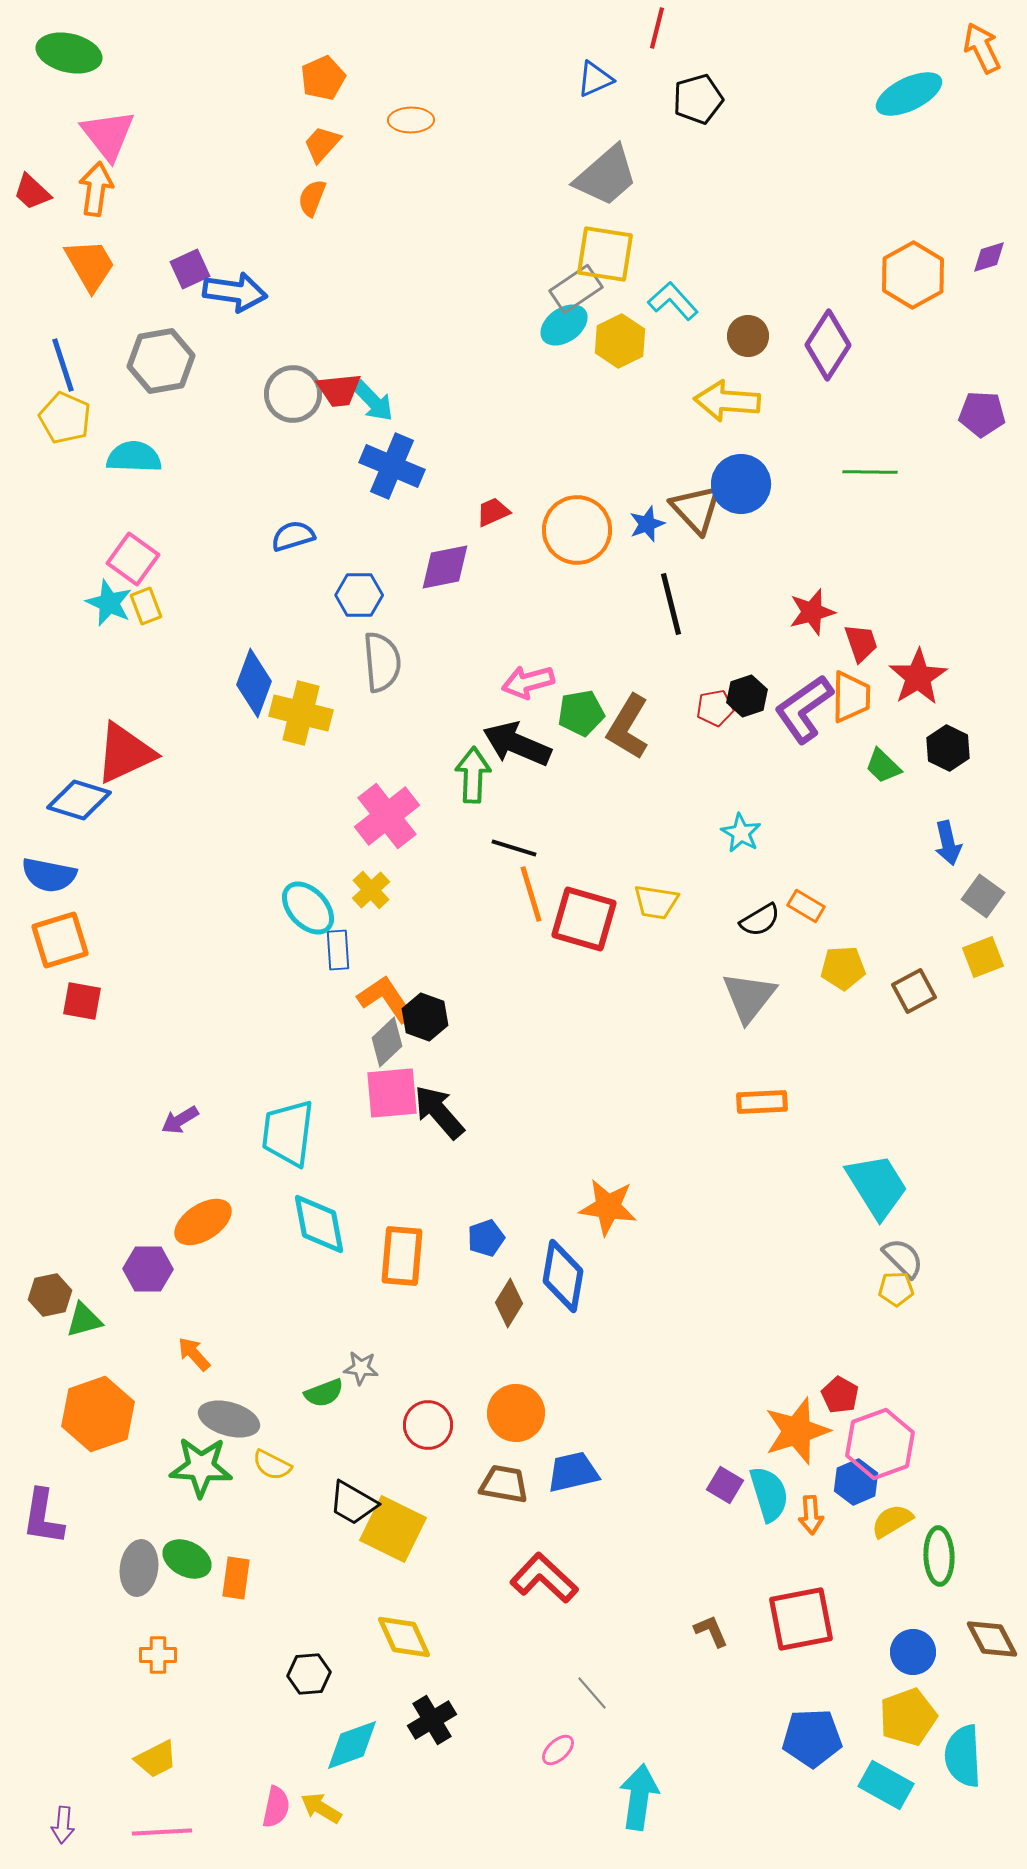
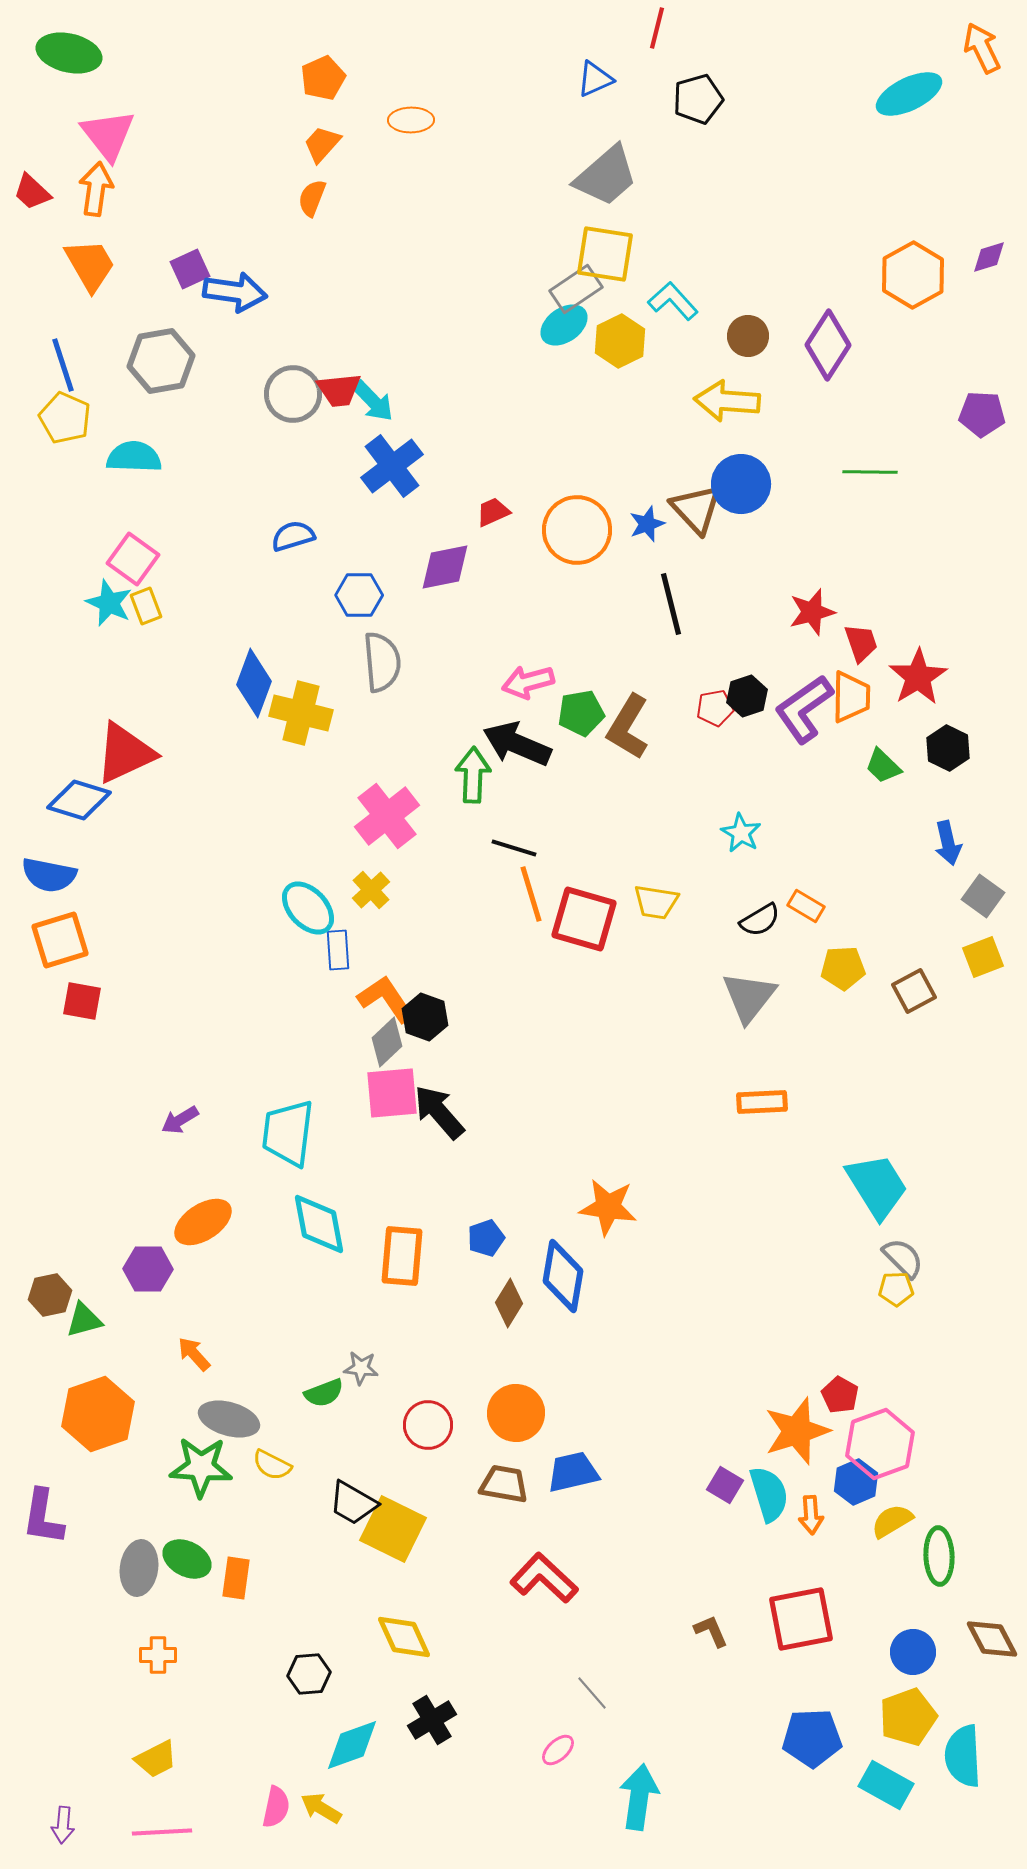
blue cross at (392, 466): rotated 30 degrees clockwise
